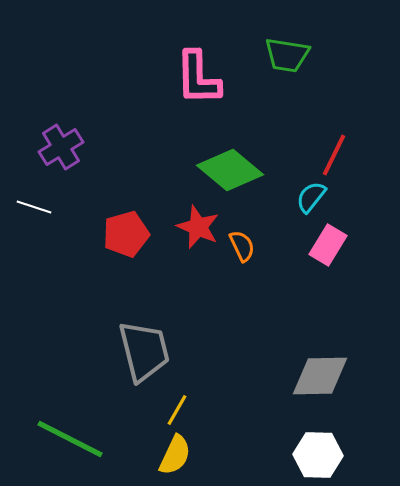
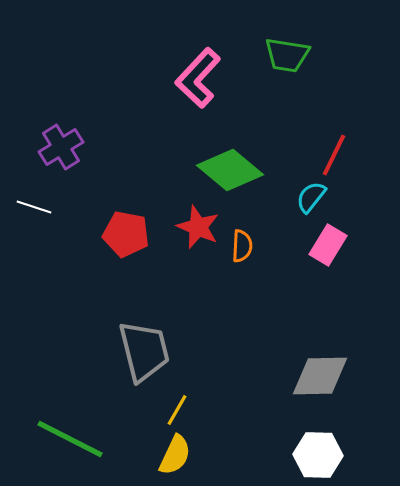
pink L-shape: rotated 44 degrees clockwise
red pentagon: rotated 27 degrees clockwise
orange semicircle: rotated 28 degrees clockwise
